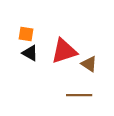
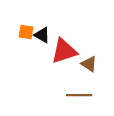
orange square: moved 2 px up
black triangle: moved 12 px right, 18 px up
